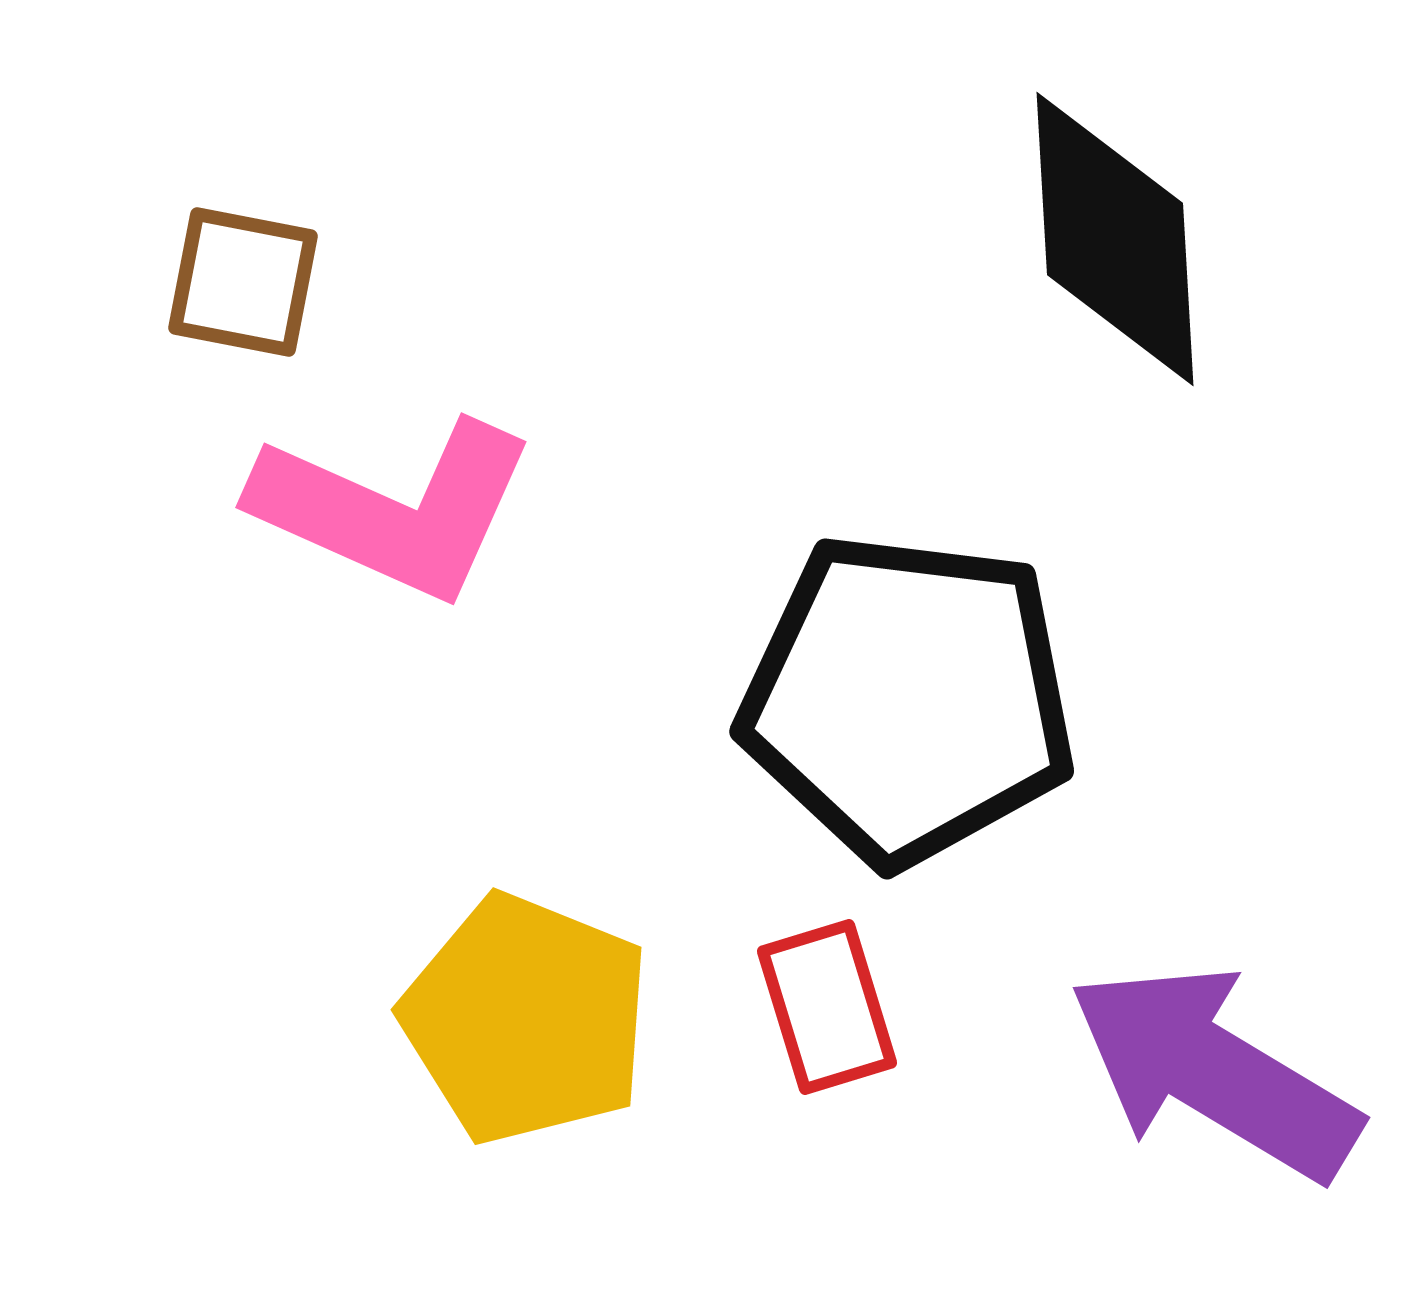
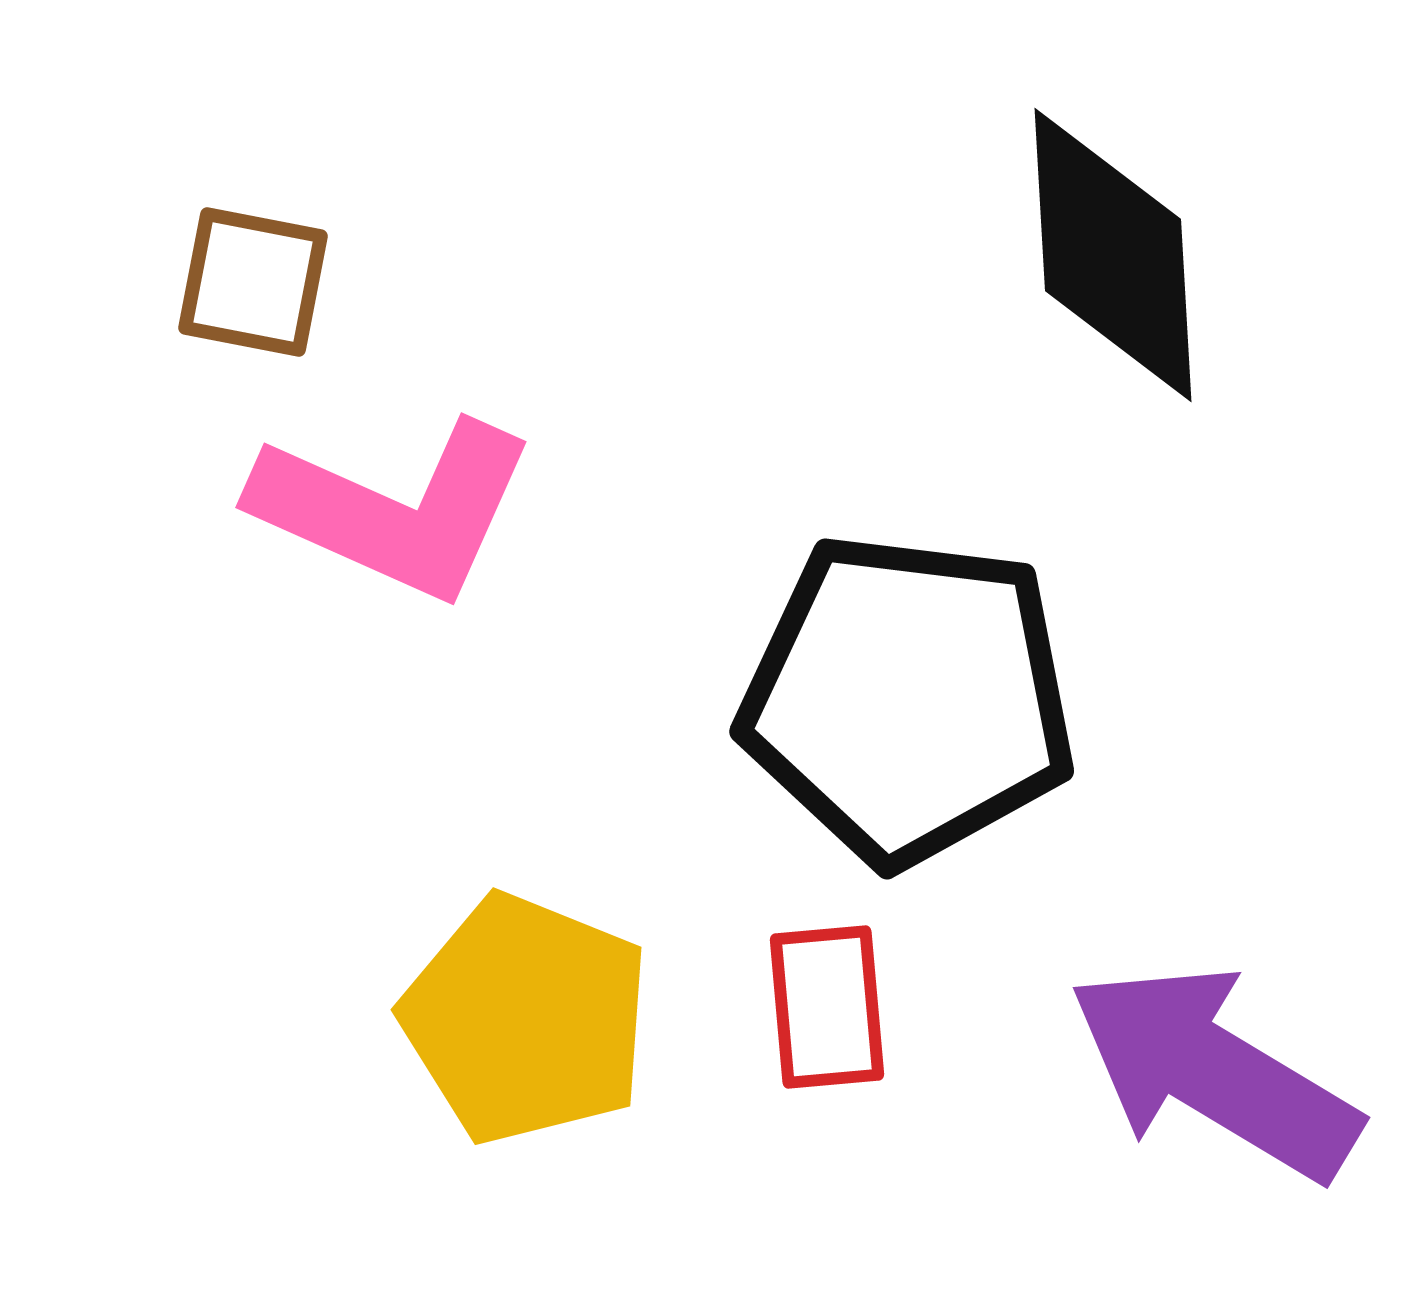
black diamond: moved 2 px left, 16 px down
brown square: moved 10 px right
red rectangle: rotated 12 degrees clockwise
